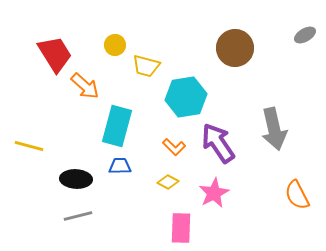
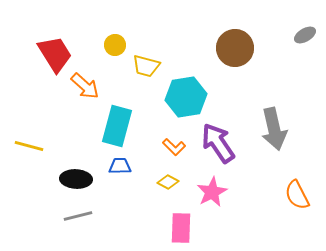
pink star: moved 2 px left, 1 px up
